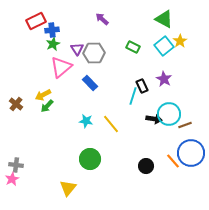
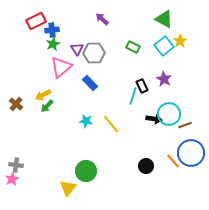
green circle: moved 4 px left, 12 px down
